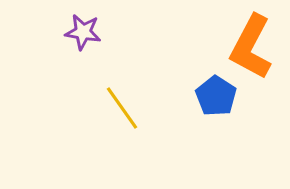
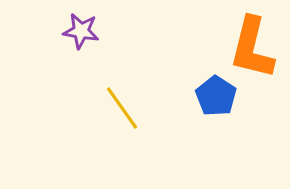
purple star: moved 2 px left, 1 px up
orange L-shape: moved 1 px right, 1 px down; rotated 14 degrees counterclockwise
